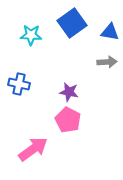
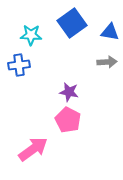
blue cross: moved 19 px up; rotated 20 degrees counterclockwise
